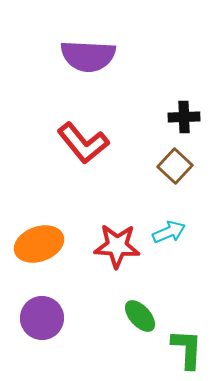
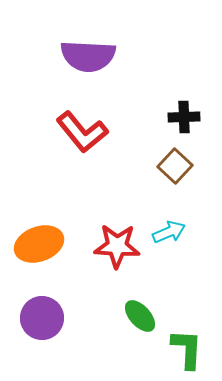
red L-shape: moved 1 px left, 11 px up
